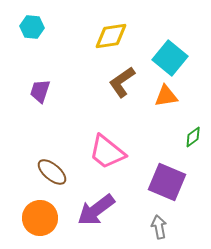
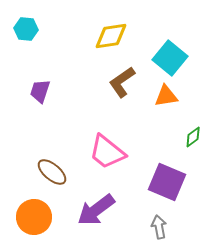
cyan hexagon: moved 6 px left, 2 px down
orange circle: moved 6 px left, 1 px up
